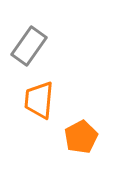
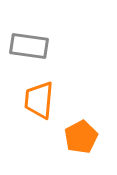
gray rectangle: rotated 63 degrees clockwise
